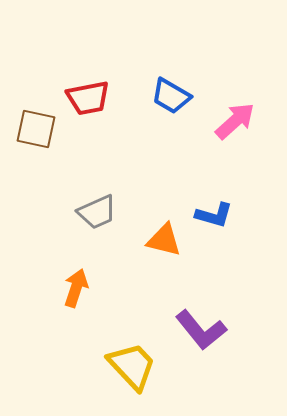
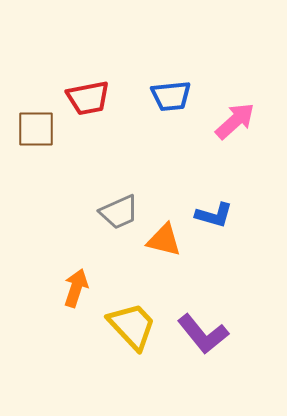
blue trapezoid: rotated 36 degrees counterclockwise
brown square: rotated 12 degrees counterclockwise
gray trapezoid: moved 22 px right
purple L-shape: moved 2 px right, 4 px down
yellow trapezoid: moved 40 px up
